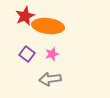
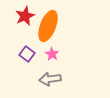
orange ellipse: rotated 76 degrees counterclockwise
pink star: rotated 24 degrees counterclockwise
